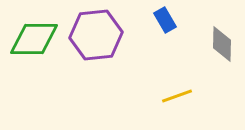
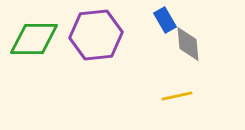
gray diamond: moved 34 px left; rotated 6 degrees counterclockwise
yellow line: rotated 8 degrees clockwise
